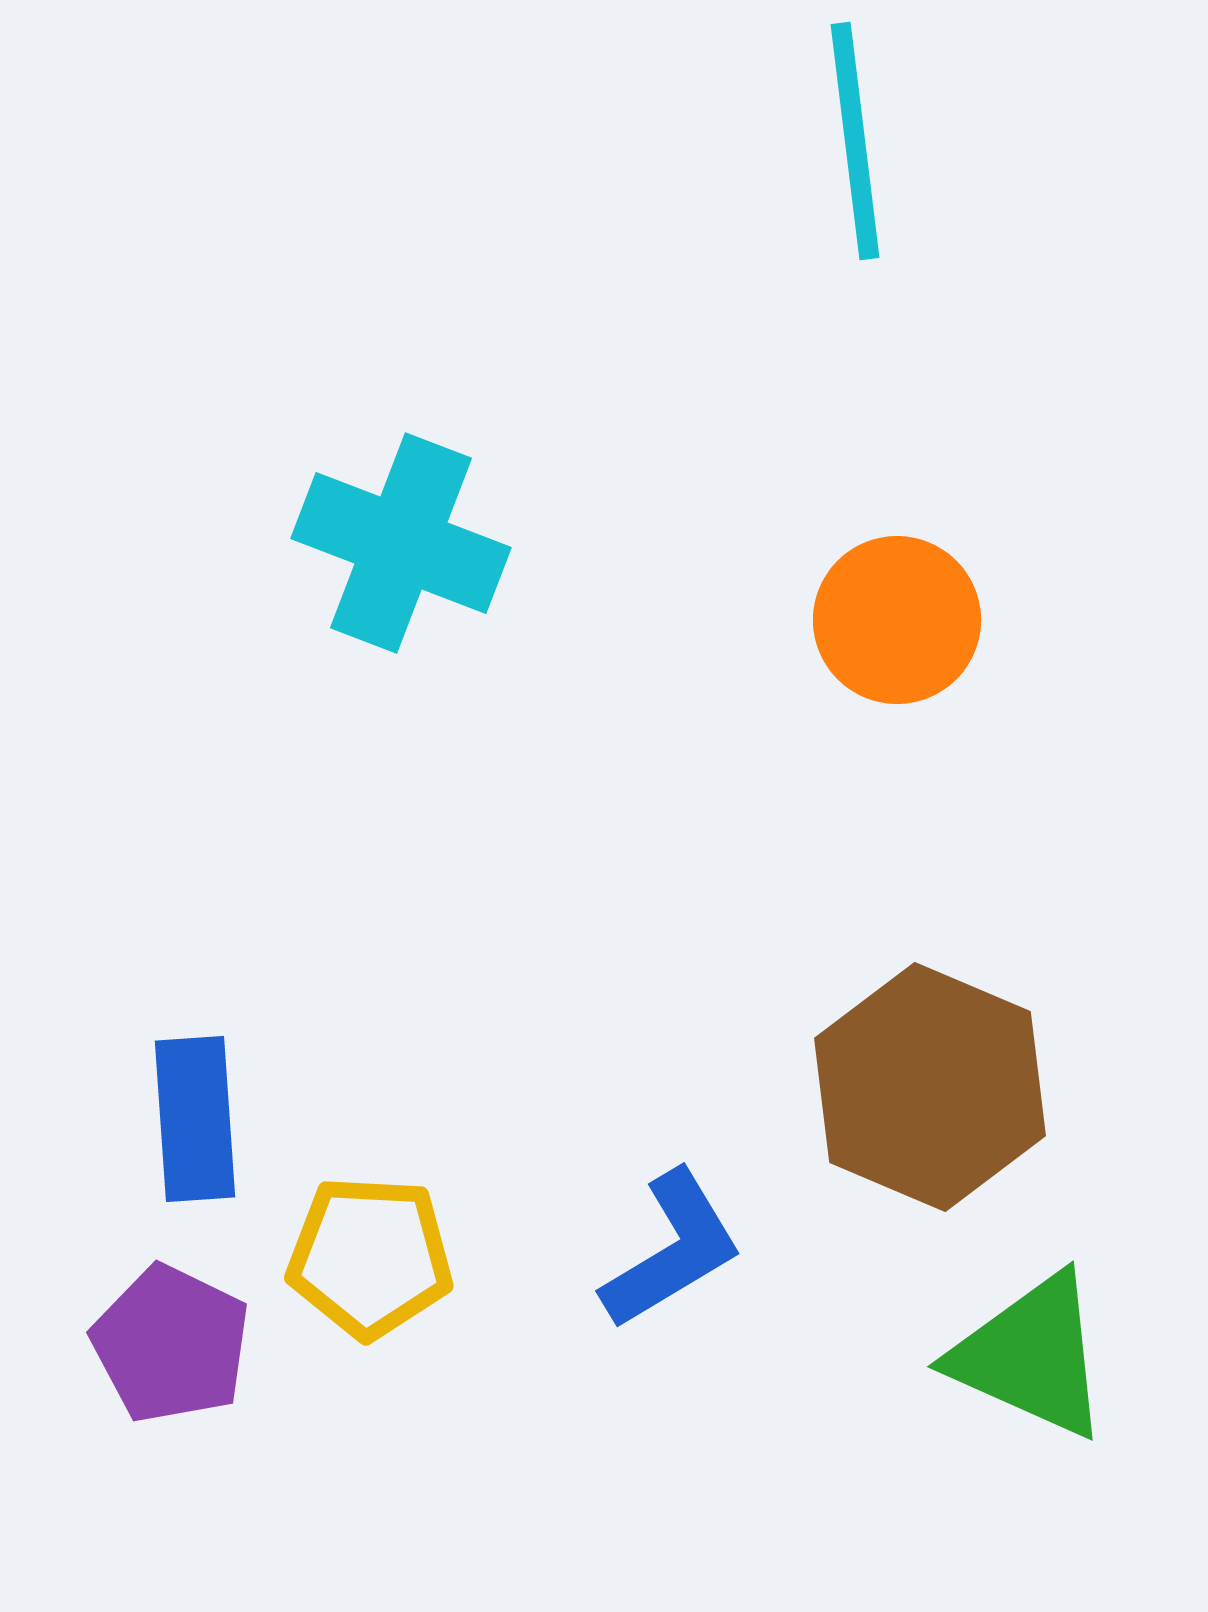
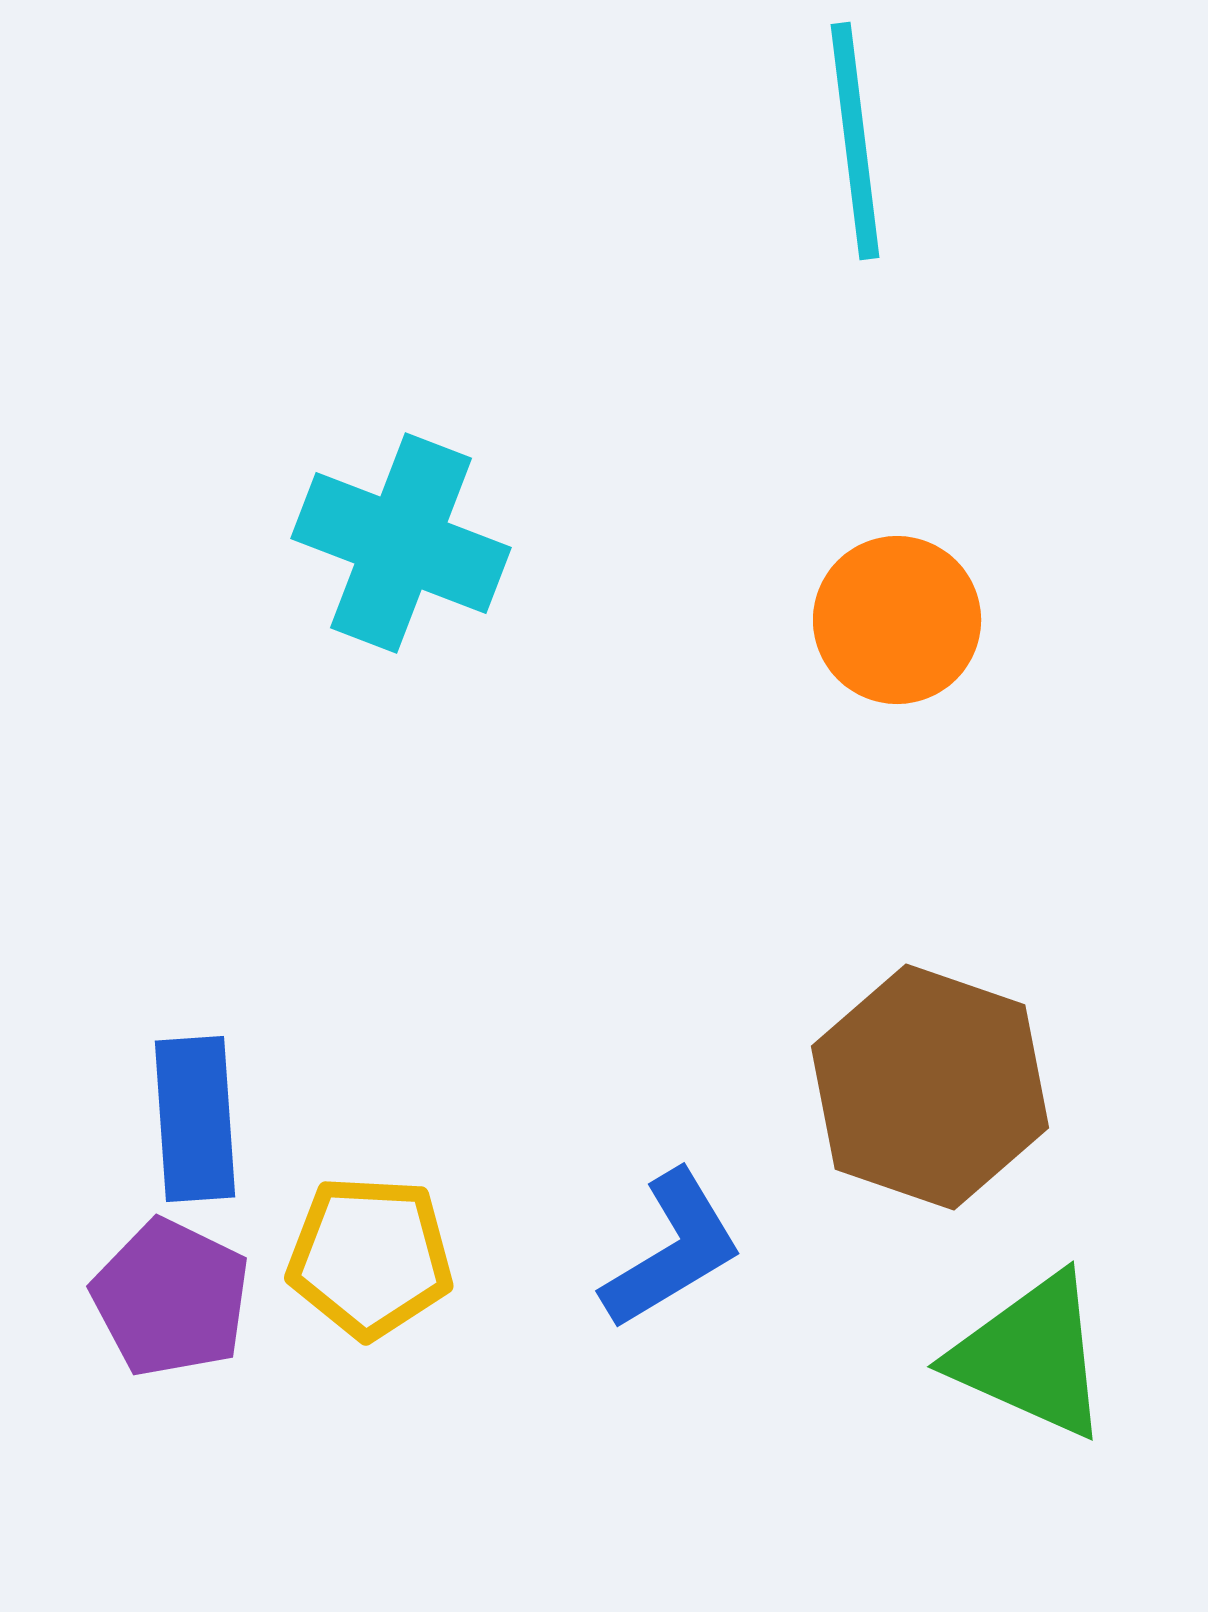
brown hexagon: rotated 4 degrees counterclockwise
purple pentagon: moved 46 px up
